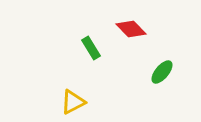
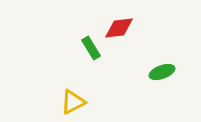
red diamond: moved 12 px left, 1 px up; rotated 52 degrees counterclockwise
green ellipse: rotated 30 degrees clockwise
